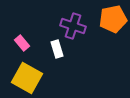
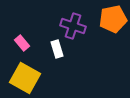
yellow square: moved 2 px left
